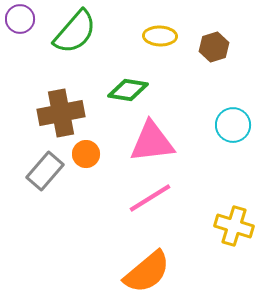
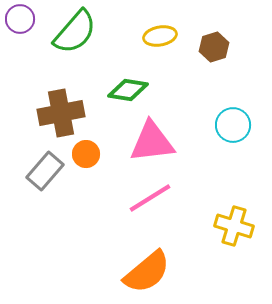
yellow ellipse: rotated 12 degrees counterclockwise
